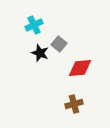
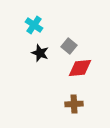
cyan cross: rotated 30 degrees counterclockwise
gray square: moved 10 px right, 2 px down
brown cross: rotated 12 degrees clockwise
